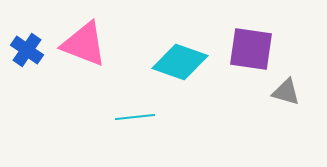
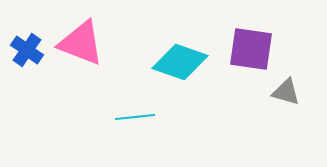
pink triangle: moved 3 px left, 1 px up
